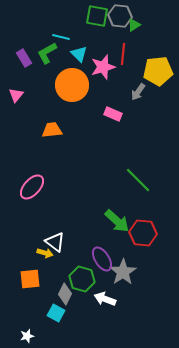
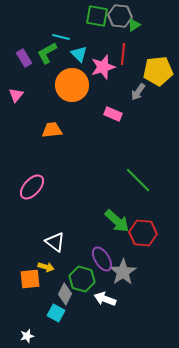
yellow arrow: moved 1 px right, 14 px down
